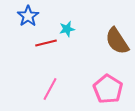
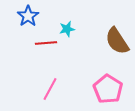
red line: rotated 10 degrees clockwise
